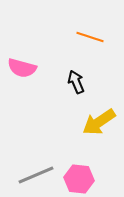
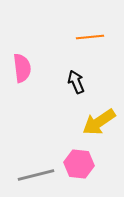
orange line: rotated 24 degrees counterclockwise
pink semicircle: rotated 112 degrees counterclockwise
gray line: rotated 9 degrees clockwise
pink hexagon: moved 15 px up
